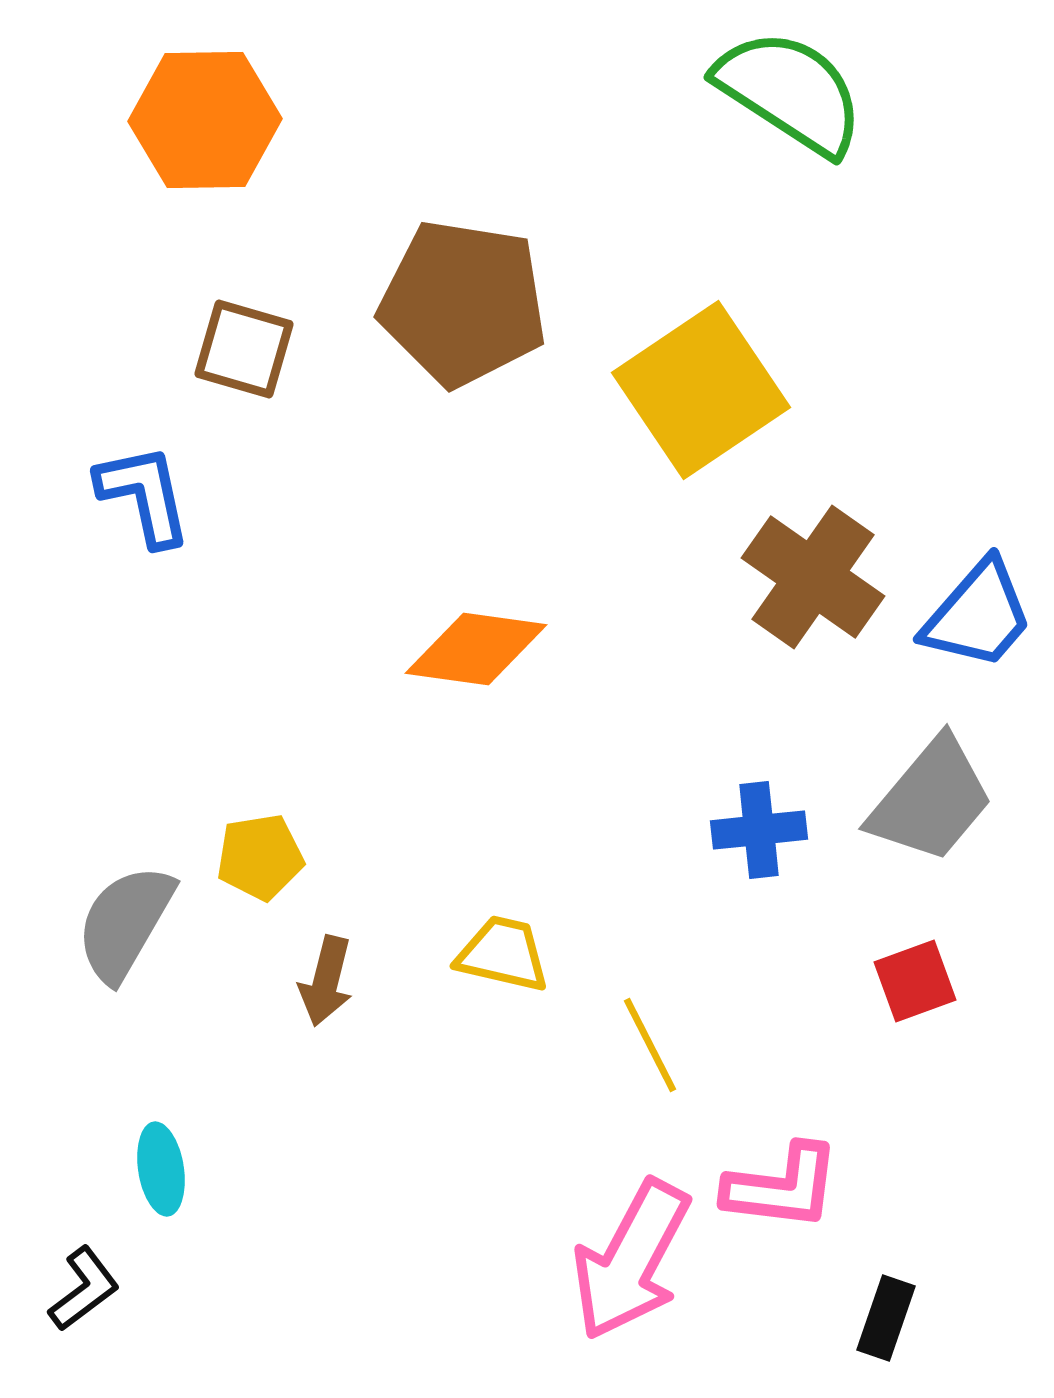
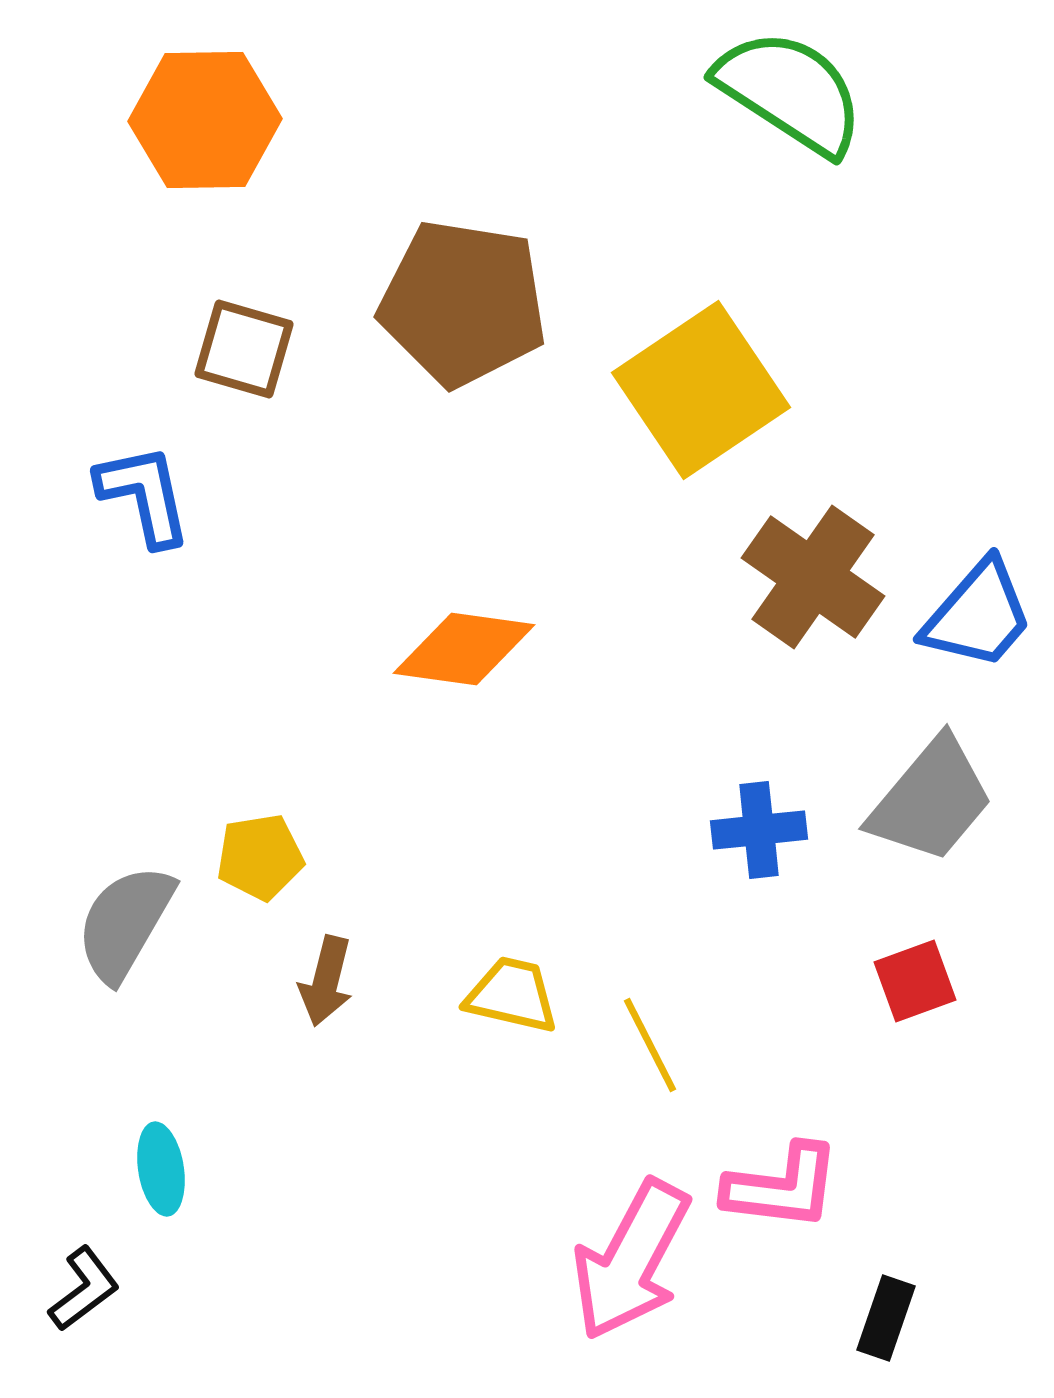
orange diamond: moved 12 px left
yellow trapezoid: moved 9 px right, 41 px down
